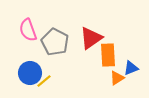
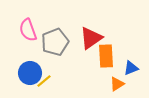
gray pentagon: rotated 24 degrees clockwise
orange rectangle: moved 2 px left, 1 px down
orange triangle: moved 6 px down
